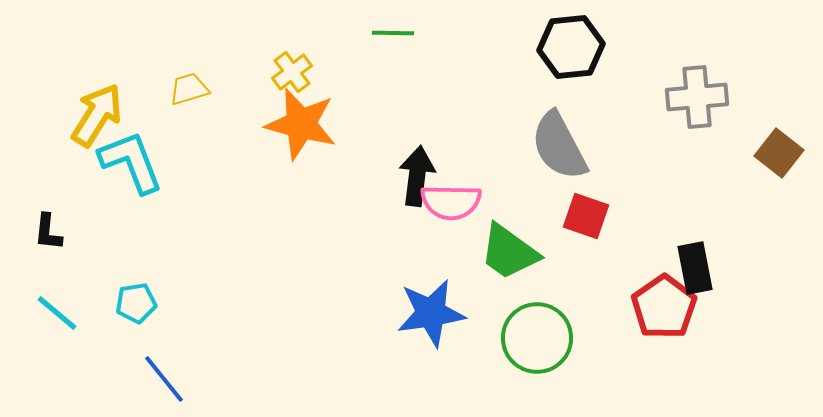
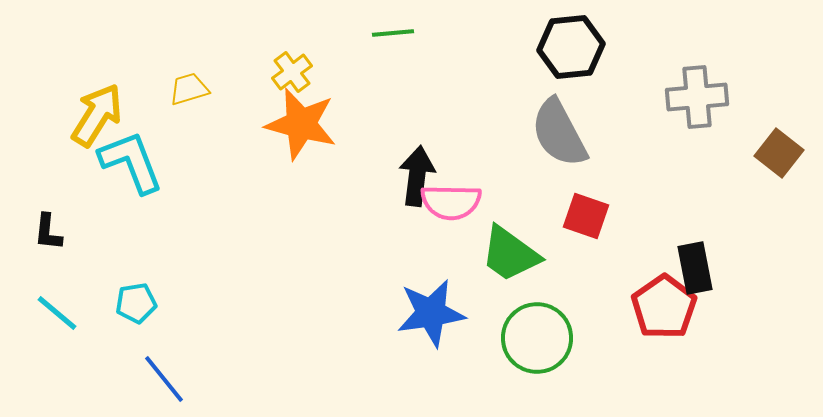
green line: rotated 6 degrees counterclockwise
gray semicircle: moved 13 px up
green trapezoid: moved 1 px right, 2 px down
